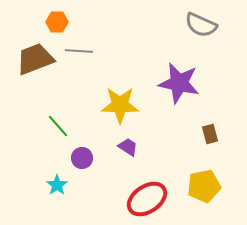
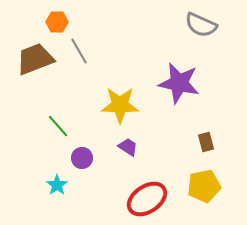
gray line: rotated 56 degrees clockwise
brown rectangle: moved 4 px left, 8 px down
